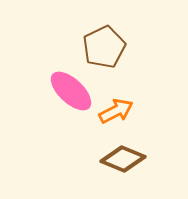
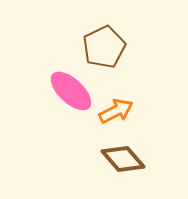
brown diamond: rotated 27 degrees clockwise
